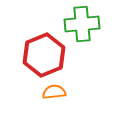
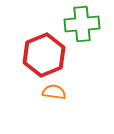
orange semicircle: rotated 15 degrees clockwise
